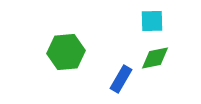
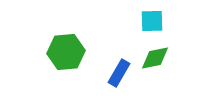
blue rectangle: moved 2 px left, 6 px up
